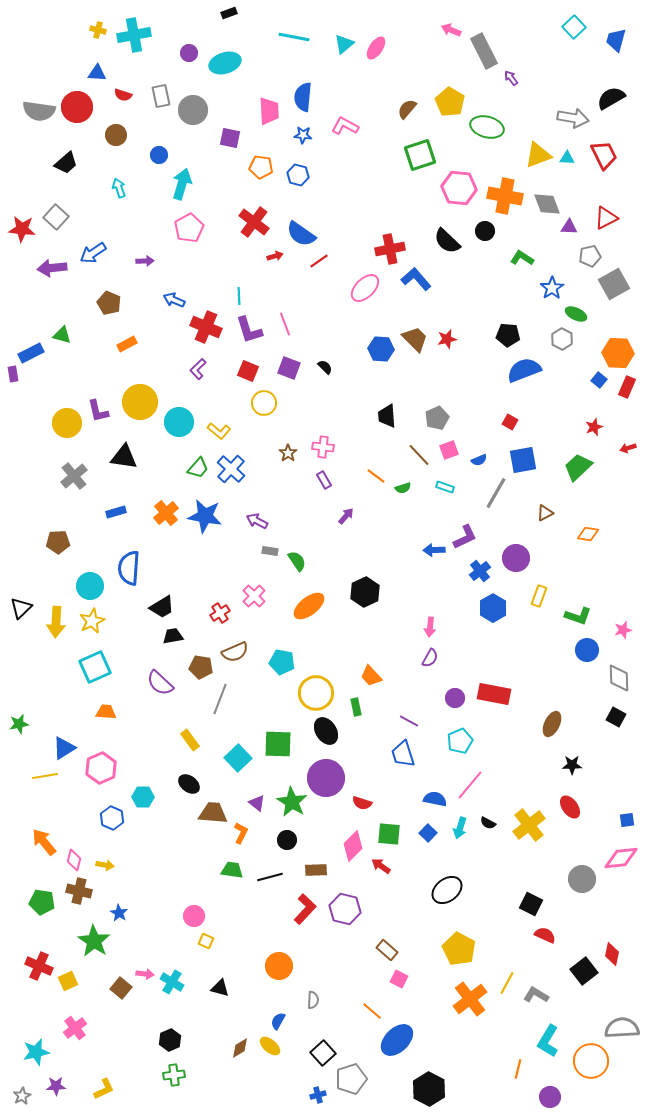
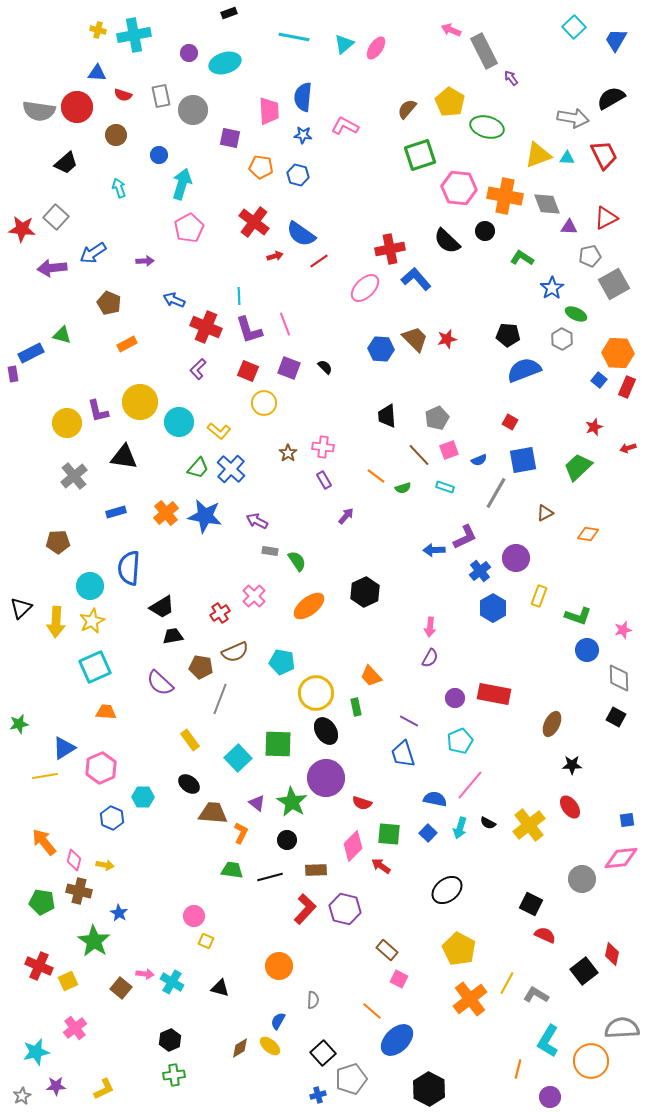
blue trapezoid at (616, 40): rotated 15 degrees clockwise
